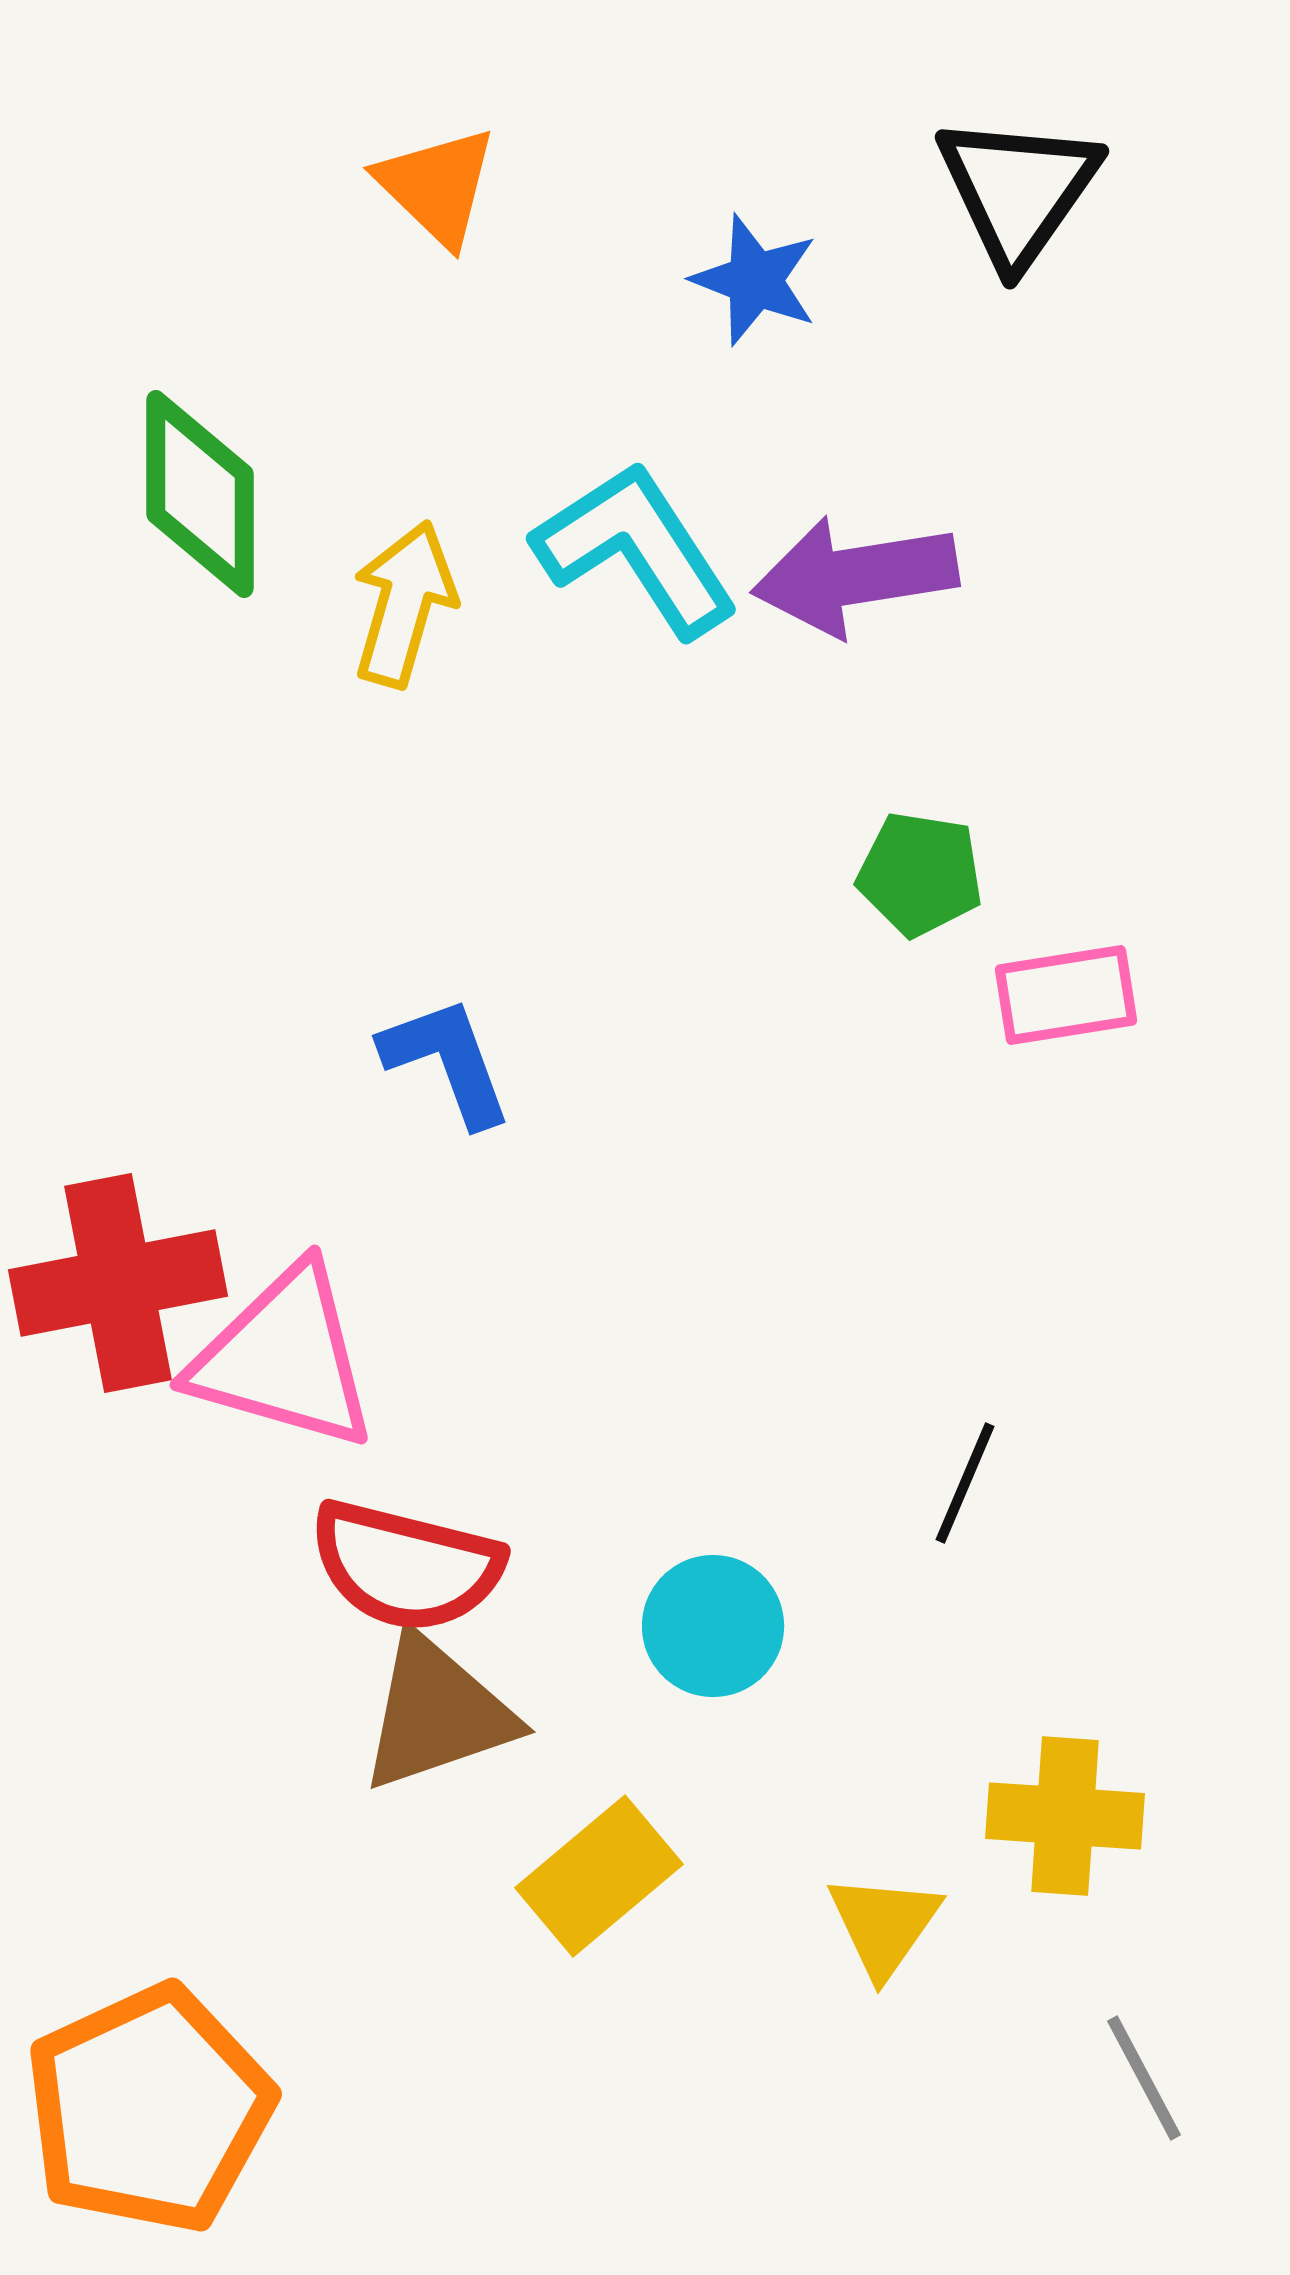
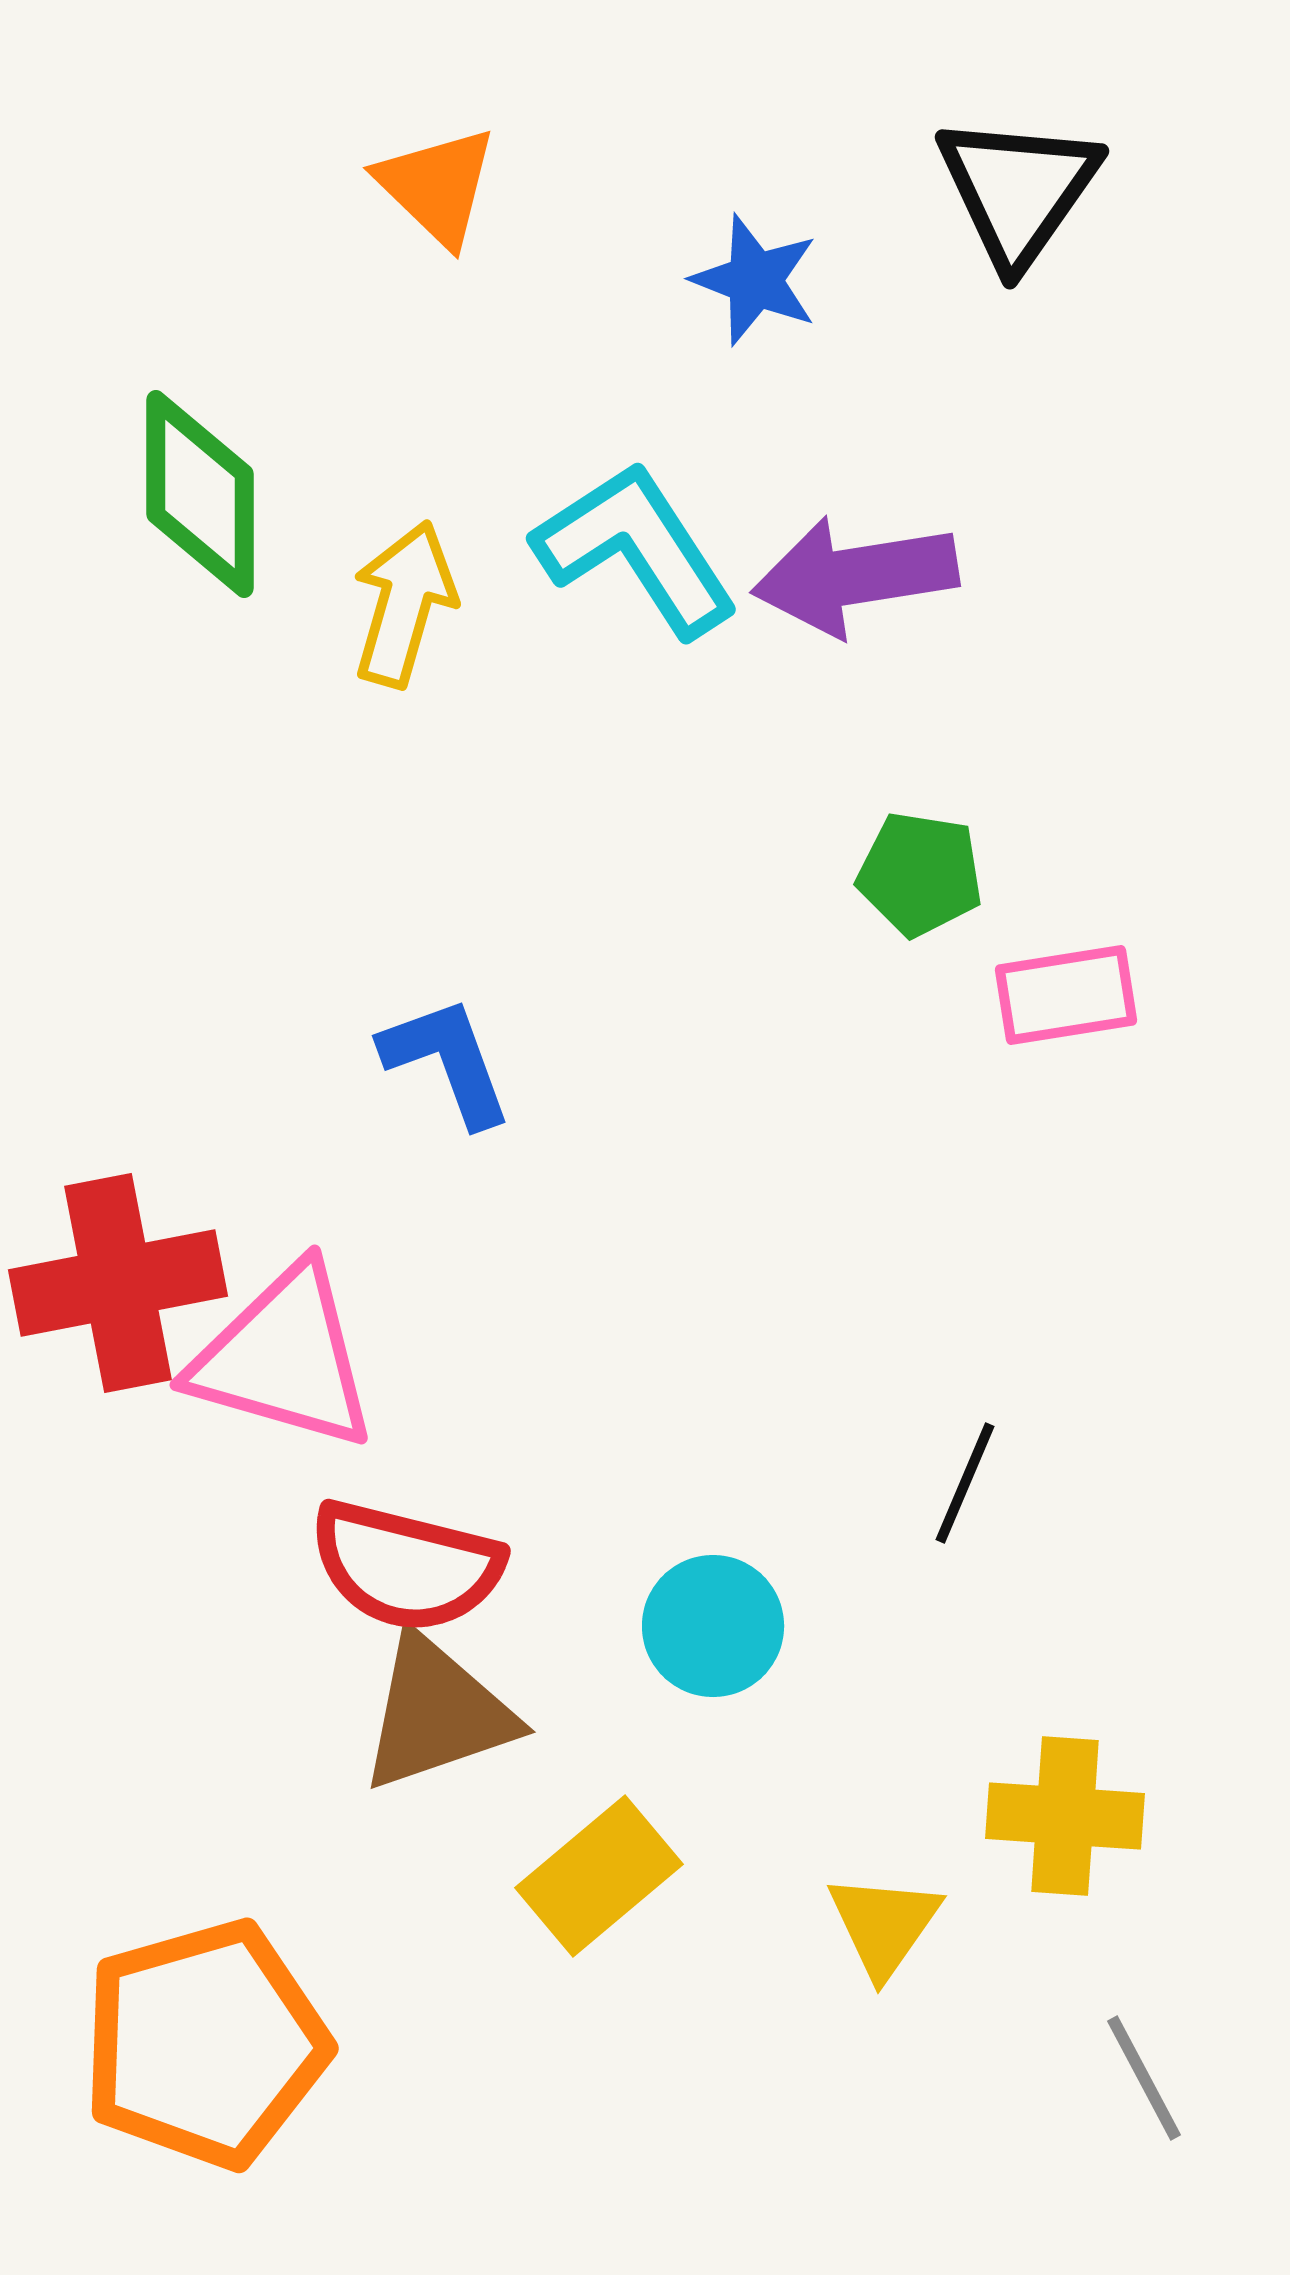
orange pentagon: moved 56 px right, 65 px up; rotated 9 degrees clockwise
